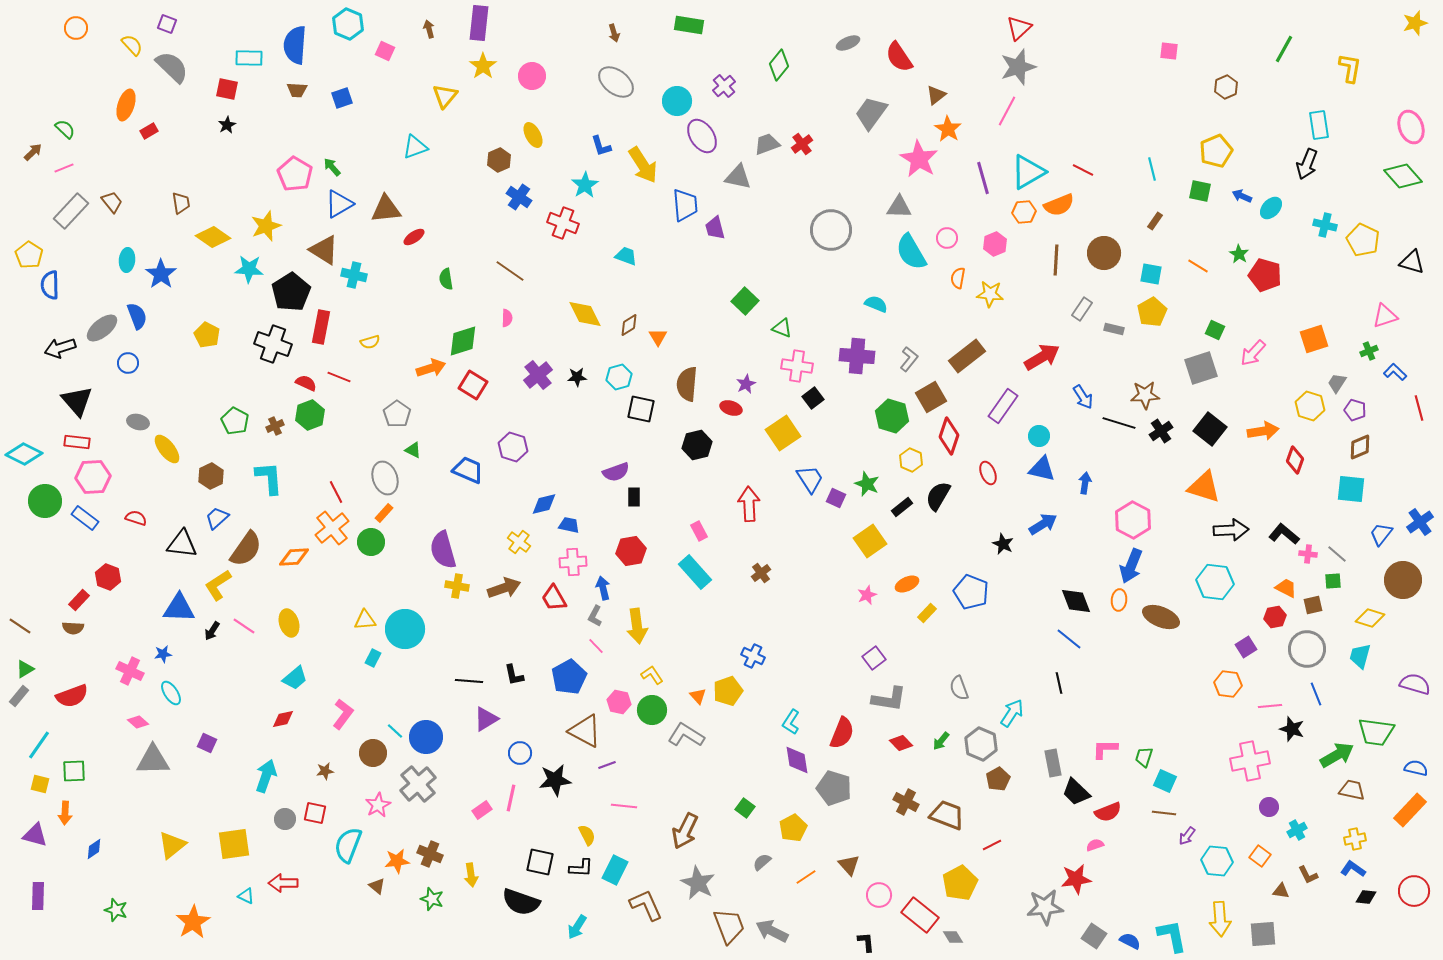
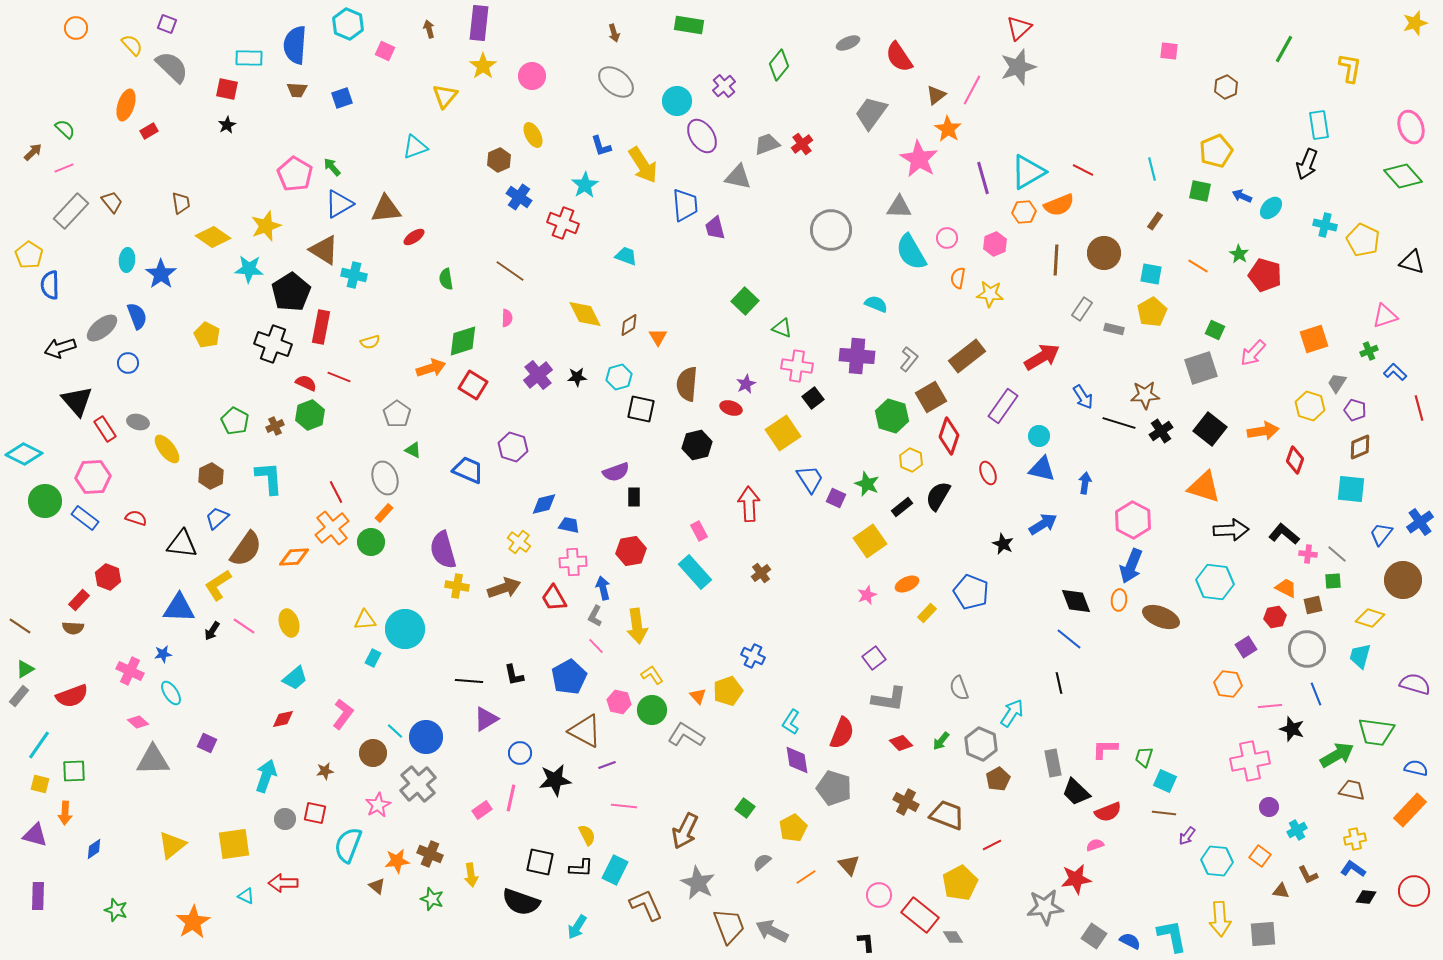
pink line at (1007, 111): moved 35 px left, 21 px up
red rectangle at (77, 442): moved 28 px right, 13 px up; rotated 50 degrees clockwise
